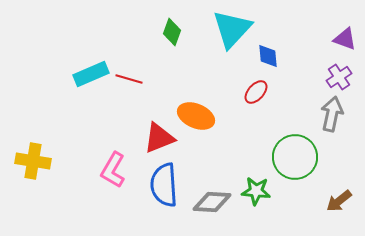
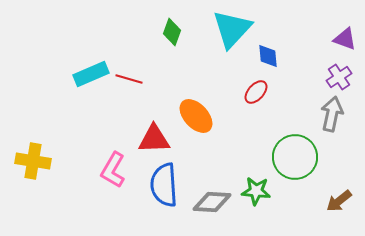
orange ellipse: rotated 24 degrees clockwise
red triangle: moved 5 px left, 1 px down; rotated 20 degrees clockwise
